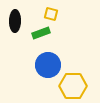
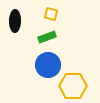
green rectangle: moved 6 px right, 4 px down
